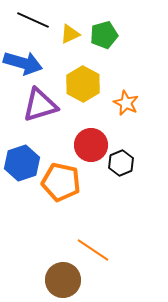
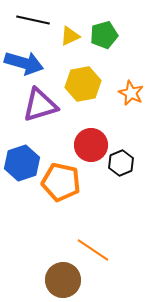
black line: rotated 12 degrees counterclockwise
yellow triangle: moved 2 px down
blue arrow: moved 1 px right
yellow hexagon: rotated 20 degrees clockwise
orange star: moved 5 px right, 10 px up
